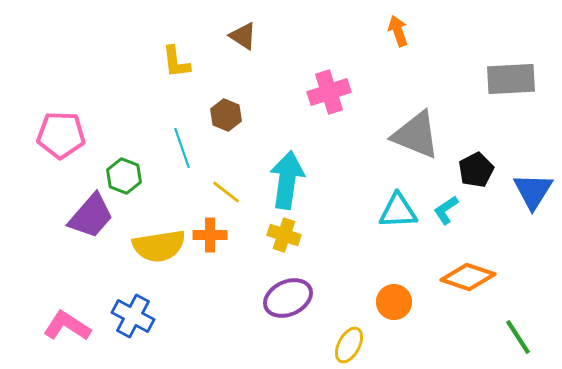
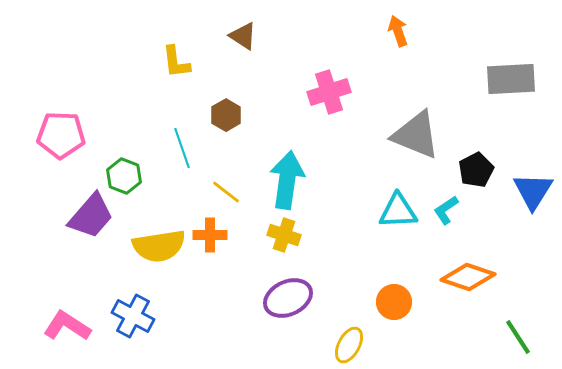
brown hexagon: rotated 8 degrees clockwise
